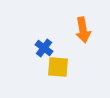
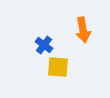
blue cross: moved 3 px up
